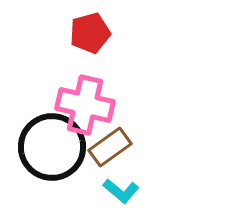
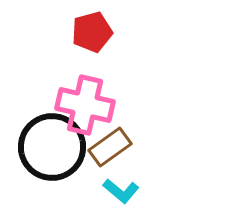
red pentagon: moved 2 px right, 1 px up
